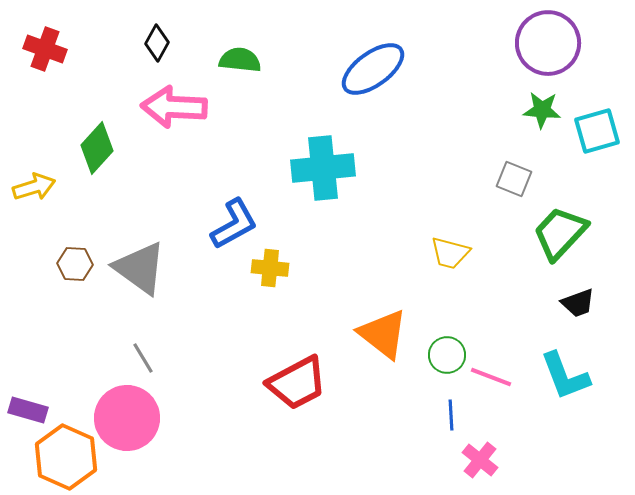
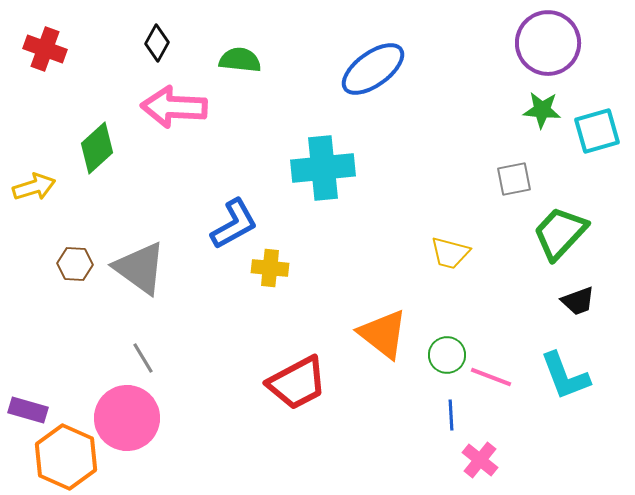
green diamond: rotated 6 degrees clockwise
gray square: rotated 33 degrees counterclockwise
black trapezoid: moved 2 px up
